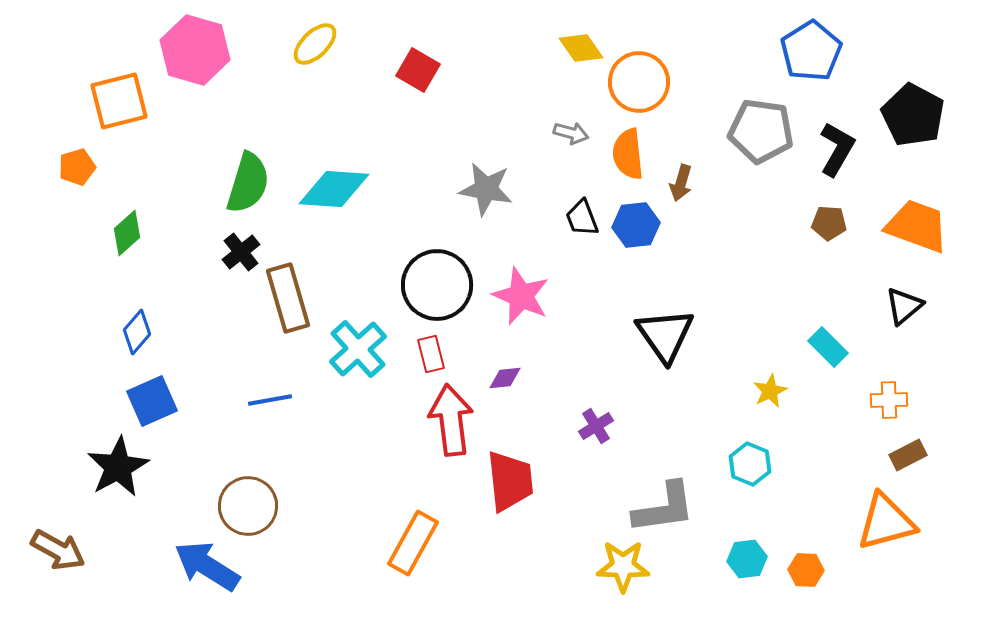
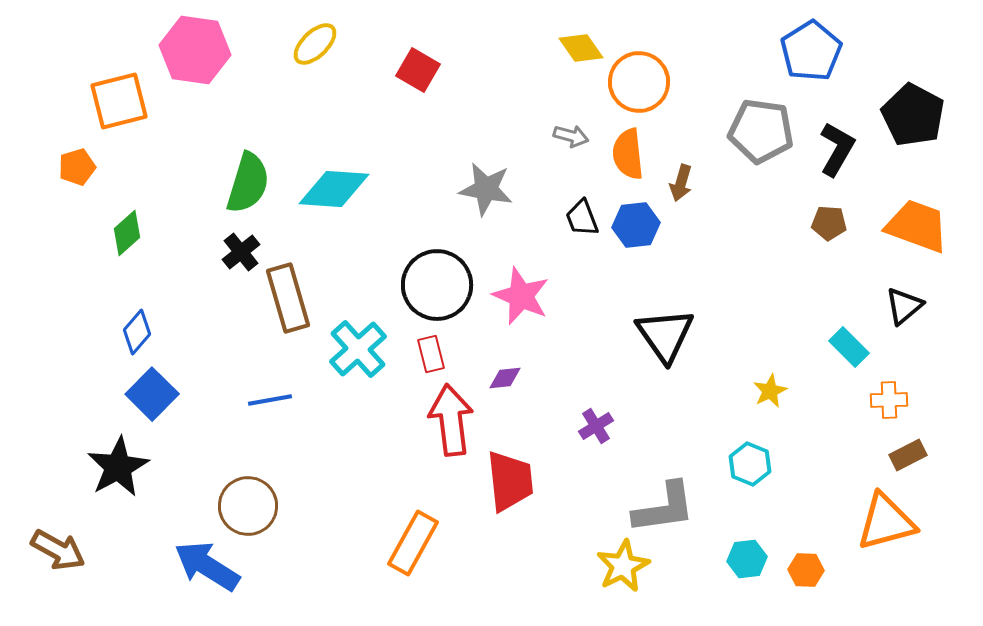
pink hexagon at (195, 50): rotated 8 degrees counterclockwise
gray arrow at (571, 133): moved 3 px down
cyan rectangle at (828, 347): moved 21 px right
blue square at (152, 401): moved 7 px up; rotated 21 degrees counterclockwise
yellow star at (623, 566): rotated 28 degrees counterclockwise
